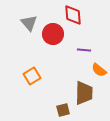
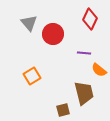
red diamond: moved 17 px right, 4 px down; rotated 30 degrees clockwise
purple line: moved 3 px down
brown trapezoid: rotated 15 degrees counterclockwise
